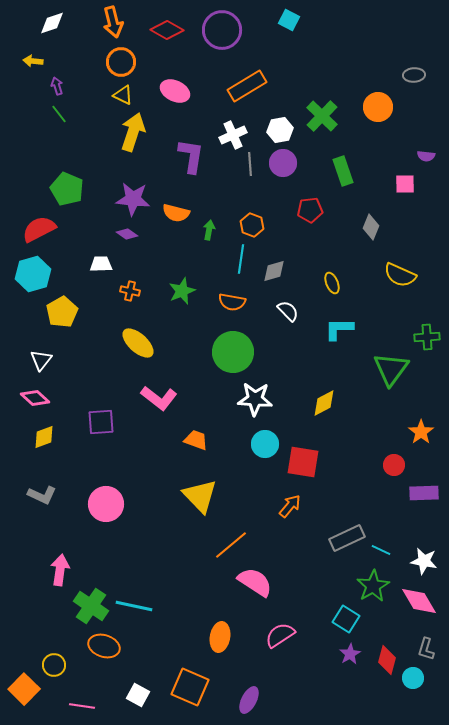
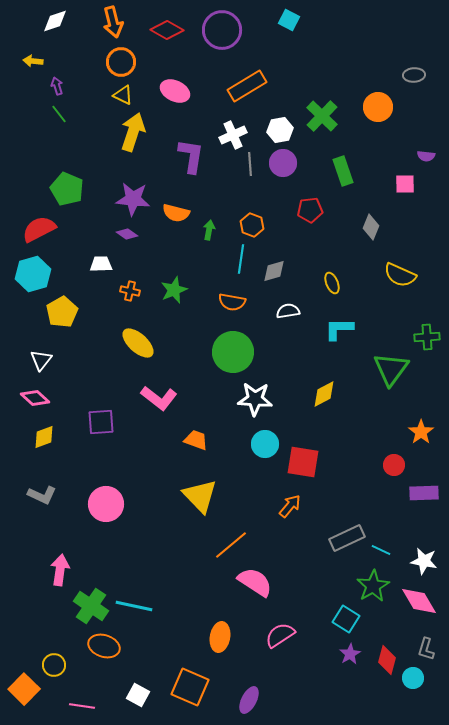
white diamond at (52, 23): moved 3 px right, 2 px up
green star at (182, 291): moved 8 px left, 1 px up
white semicircle at (288, 311): rotated 55 degrees counterclockwise
yellow diamond at (324, 403): moved 9 px up
